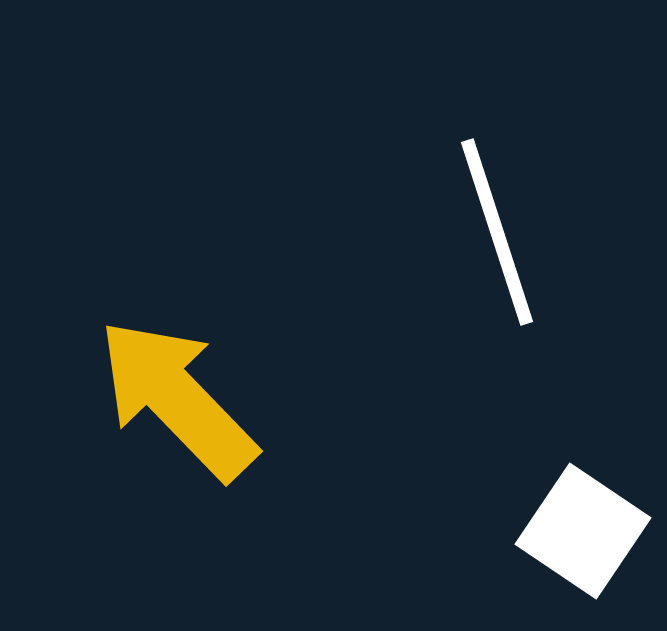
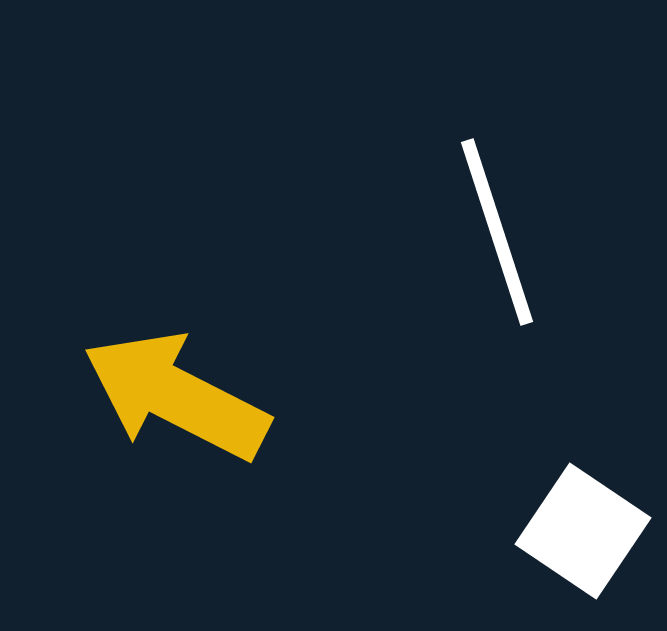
yellow arrow: moved 1 px left, 3 px up; rotated 19 degrees counterclockwise
